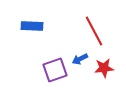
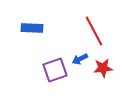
blue rectangle: moved 2 px down
red star: moved 1 px left
